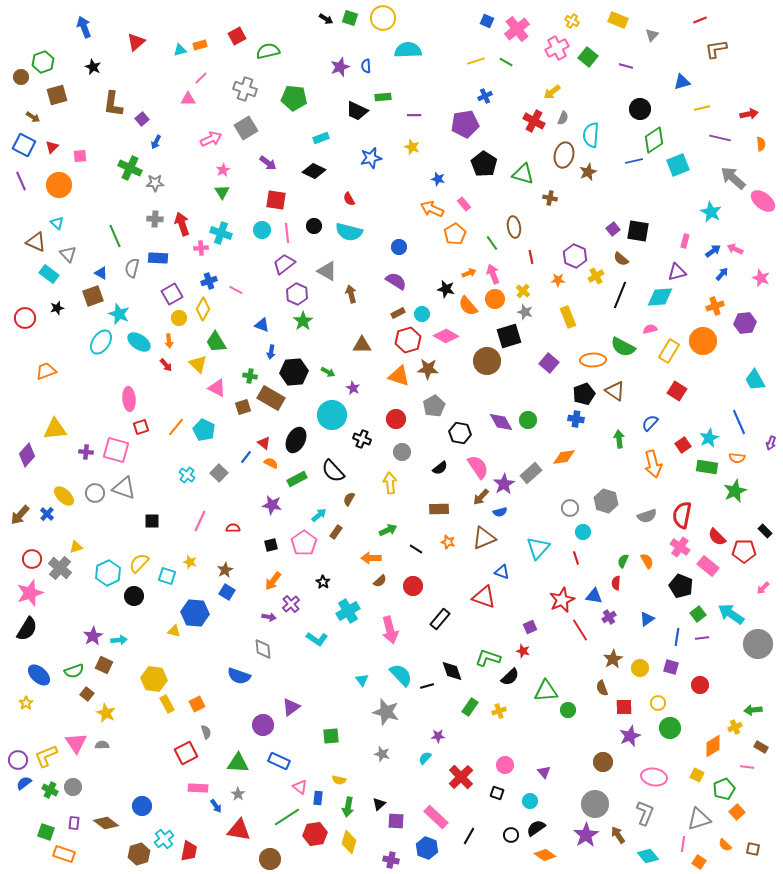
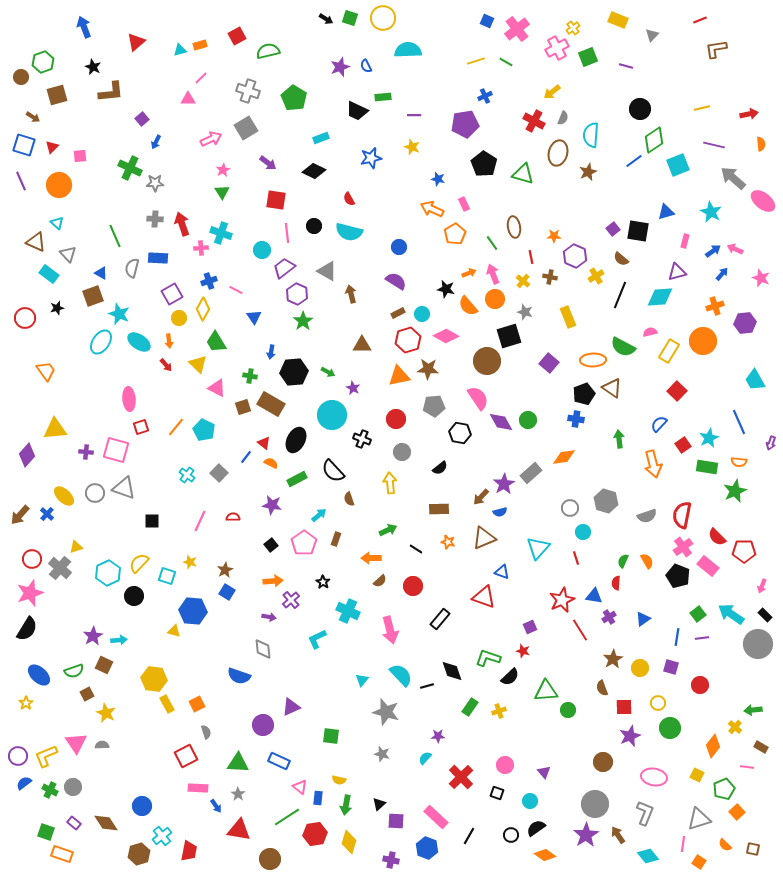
yellow cross at (572, 21): moved 1 px right, 7 px down; rotated 24 degrees clockwise
green square at (588, 57): rotated 30 degrees clockwise
blue semicircle at (366, 66): rotated 24 degrees counterclockwise
blue triangle at (682, 82): moved 16 px left, 130 px down
gray cross at (245, 89): moved 3 px right, 2 px down
green pentagon at (294, 98): rotated 25 degrees clockwise
brown L-shape at (113, 104): moved 2 px left, 12 px up; rotated 104 degrees counterclockwise
purple line at (720, 138): moved 6 px left, 7 px down
blue square at (24, 145): rotated 10 degrees counterclockwise
brown ellipse at (564, 155): moved 6 px left, 2 px up
blue line at (634, 161): rotated 24 degrees counterclockwise
brown cross at (550, 198): moved 79 px down
pink rectangle at (464, 204): rotated 16 degrees clockwise
cyan circle at (262, 230): moved 20 px down
purple trapezoid at (284, 264): moved 4 px down
orange star at (558, 280): moved 4 px left, 44 px up
yellow cross at (523, 291): moved 10 px up
blue triangle at (262, 325): moved 8 px left, 8 px up; rotated 35 degrees clockwise
pink semicircle at (650, 329): moved 3 px down
orange trapezoid at (46, 371): rotated 75 degrees clockwise
orange triangle at (399, 376): rotated 30 degrees counterclockwise
brown triangle at (615, 391): moved 3 px left, 3 px up
red square at (677, 391): rotated 12 degrees clockwise
brown rectangle at (271, 398): moved 6 px down
gray pentagon at (434, 406): rotated 25 degrees clockwise
blue semicircle at (650, 423): moved 9 px right, 1 px down
orange semicircle at (737, 458): moved 2 px right, 4 px down
pink semicircle at (478, 467): moved 69 px up
brown semicircle at (349, 499): rotated 48 degrees counterclockwise
red semicircle at (233, 528): moved 11 px up
black rectangle at (765, 531): moved 84 px down
brown rectangle at (336, 532): moved 7 px down; rotated 16 degrees counterclockwise
black square at (271, 545): rotated 24 degrees counterclockwise
pink cross at (680, 547): moved 3 px right; rotated 18 degrees clockwise
orange arrow at (273, 581): rotated 132 degrees counterclockwise
black pentagon at (681, 586): moved 3 px left, 10 px up
pink arrow at (763, 588): moved 1 px left, 2 px up; rotated 24 degrees counterclockwise
purple cross at (291, 604): moved 4 px up
cyan cross at (348, 611): rotated 35 degrees counterclockwise
blue hexagon at (195, 613): moved 2 px left, 2 px up
blue triangle at (647, 619): moved 4 px left
cyan L-shape at (317, 639): rotated 120 degrees clockwise
cyan triangle at (362, 680): rotated 16 degrees clockwise
brown square at (87, 694): rotated 24 degrees clockwise
purple triangle at (291, 707): rotated 12 degrees clockwise
yellow cross at (735, 727): rotated 24 degrees counterclockwise
green square at (331, 736): rotated 12 degrees clockwise
orange diamond at (713, 746): rotated 20 degrees counterclockwise
red square at (186, 753): moved 3 px down
purple circle at (18, 760): moved 4 px up
green arrow at (348, 807): moved 2 px left, 2 px up
purple rectangle at (74, 823): rotated 56 degrees counterclockwise
brown diamond at (106, 823): rotated 20 degrees clockwise
cyan cross at (164, 839): moved 2 px left, 3 px up
orange rectangle at (64, 854): moved 2 px left
